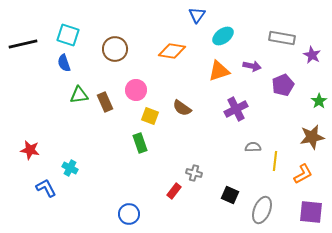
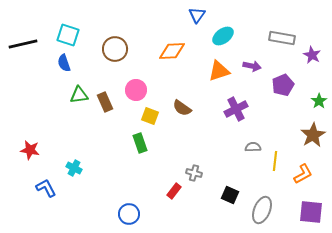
orange diamond: rotated 12 degrees counterclockwise
brown star: moved 1 px right, 2 px up; rotated 20 degrees counterclockwise
cyan cross: moved 4 px right
